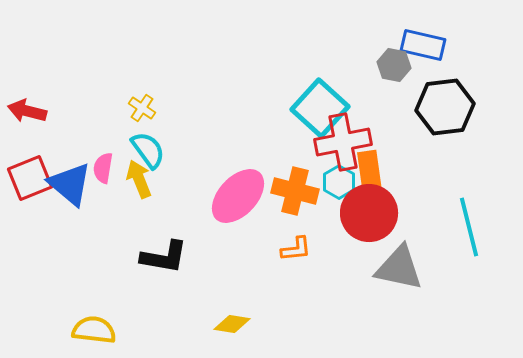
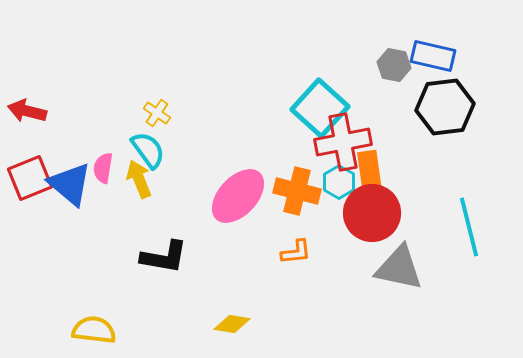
blue rectangle: moved 10 px right, 11 px down
yellow cross: moved 15 px right, 5 px down
orange cross: moved 2 px right
red circle: moved 3 px right
orange L-shape: moved 3 px down
